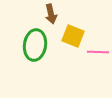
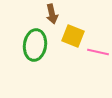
brown arrow: moved 1 px right
pink line: rotated 10 degrees clockwise
